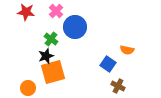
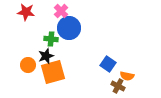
pink cross: moved 5 px right
blue circle: moved 6 px left, 1 px down
green cross: rotated 32 degrees counterclockwise
orange semicircle: moved 26 px down
orange circle: moved 23 px up
